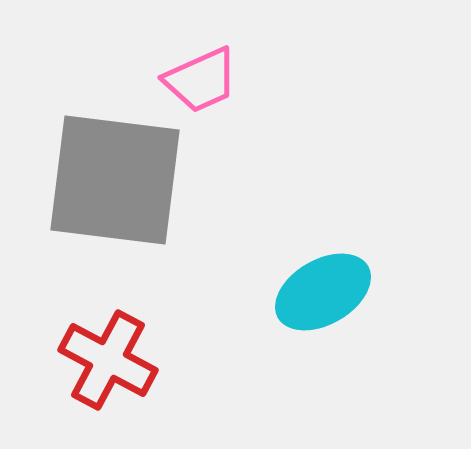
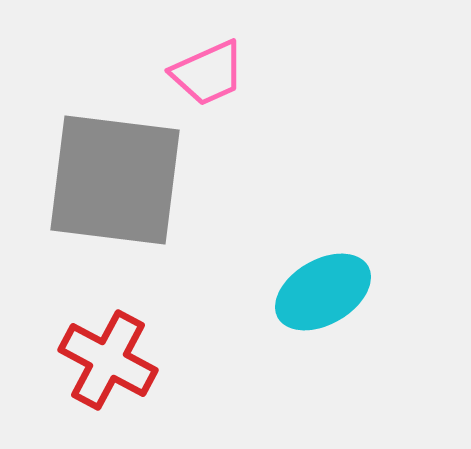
pink trapezoid: moved 7 px right, 7 px up
